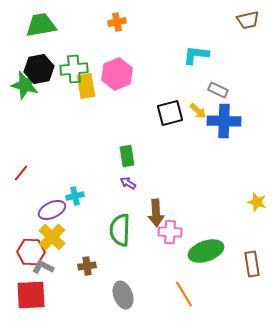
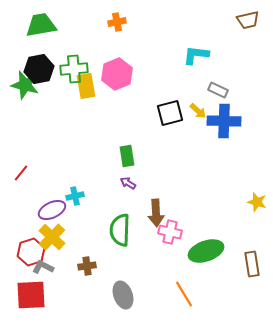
pink cross: rotated 10 degrees clockwise
red hexagon: rotated 20 degrees counterclockwise
